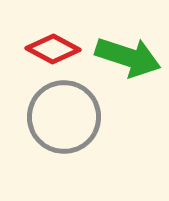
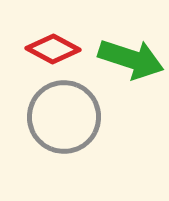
green arrow: moved 3 px right, 2 px down
